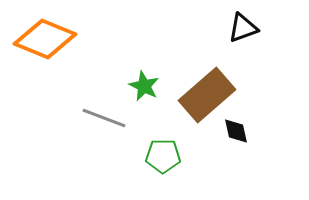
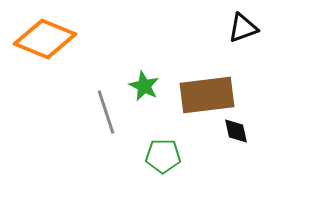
brown rectangle: rotated 34 degrees clockwise
gray line: moved 2 px right, 6 px up; rotated 51 degrees clockwise
